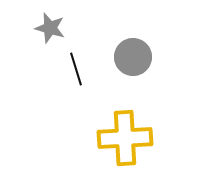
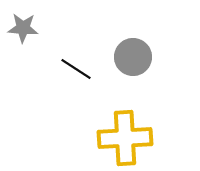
gray star: moved 27 px left; rotated 12 degrees counterclockwise
black line: rotated 40 degrees counterclockwise
